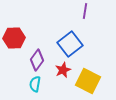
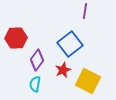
red hexagon: moved 2 px right
